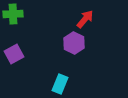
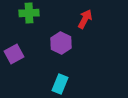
green cross: moved 16 px right, 1 px up
red arrow: rotated 12 degrees counterclockwise
purple hexagon: moved 13 px left
